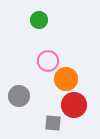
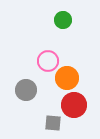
green circle: moved 24 px right
orange circle: moved 1 px right, 1 px up
gray circle: moved 7 px right, 6 px up
